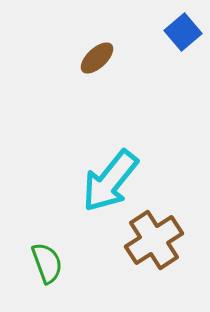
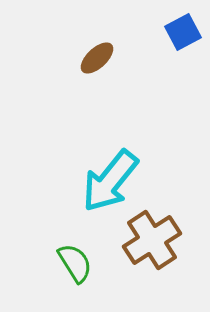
blue square: rotated 12 degrees clockwise
brown cross: moved 2 px left
green semicircle: moved 28 px right; rotated 12 degrees counterclockwise
